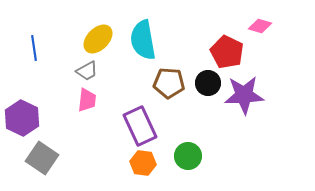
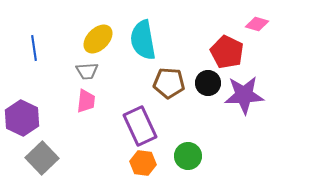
pink diamond: moved 3 px left, 2 px up
gray trapezoid: rotated 25 degrees clockwise
pink trapezoid: moved 1 px left, 1 px down
gray square: rotated 12 degrees clockwise
